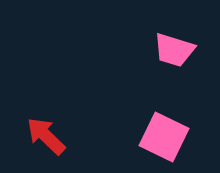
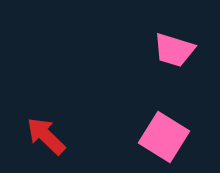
pink square: rotated 6 degrees clockwise
